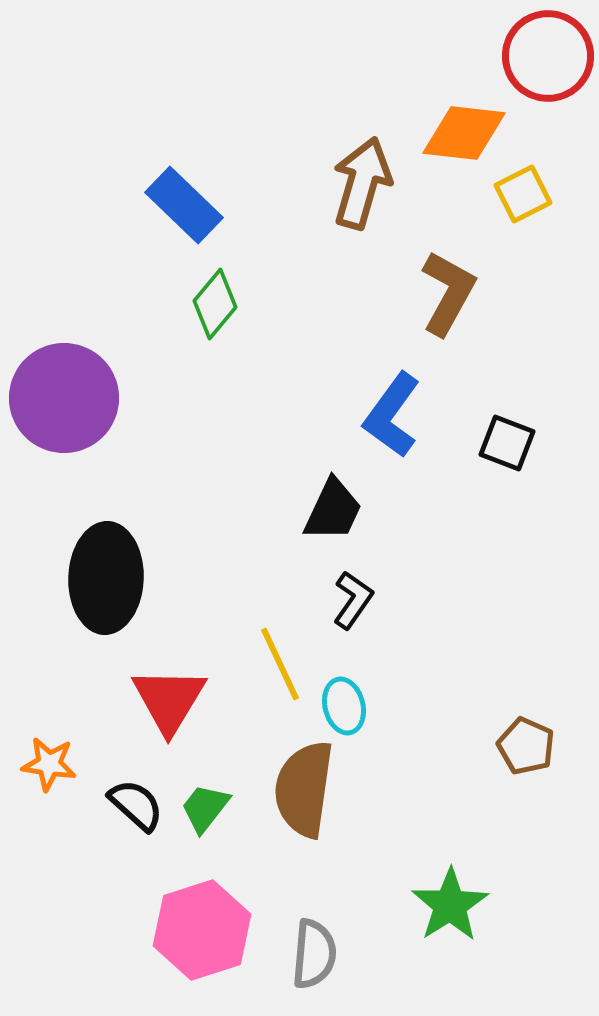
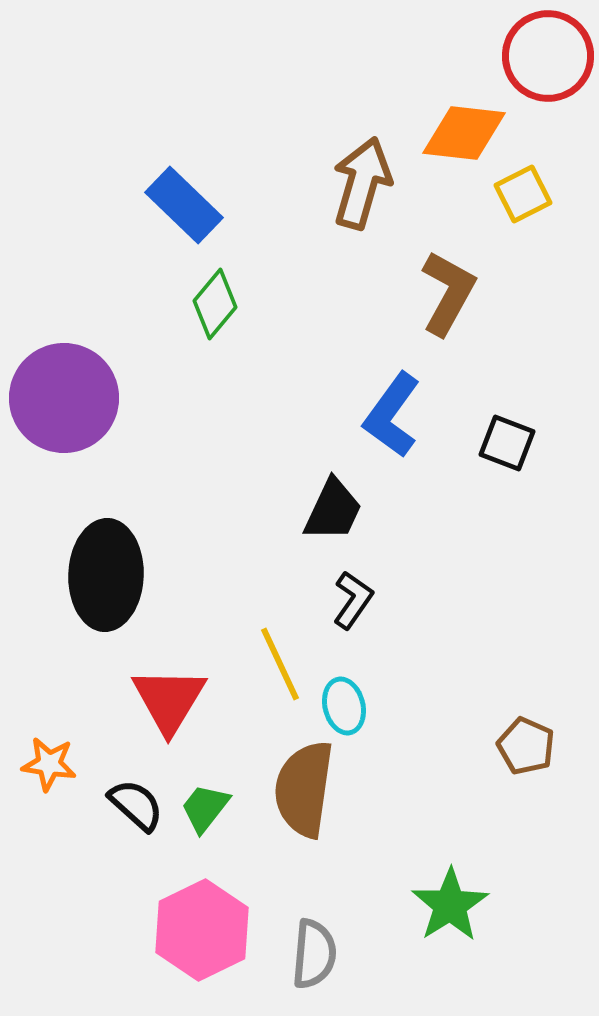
black ellipse: moved 3 px up
pink hexagon: rotated 8 degrees counterclockwise
